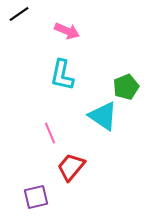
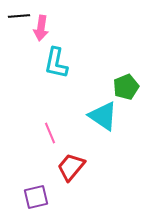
black line: moved 2 px down; rotated 30 degrees clockwise
pink arrow: moved 26 px left, 3 px up; rotated 75 degrees clockwise
cyan L-shape: moved 6 px left, 12 px up
